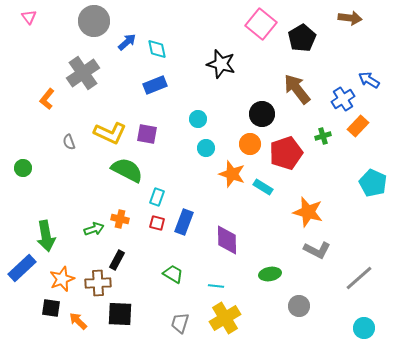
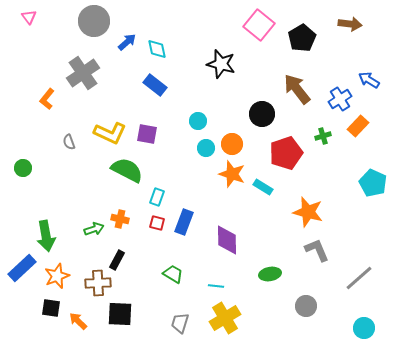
brown arrow at (350, 18): moved 6 px down
pink square at (261, 24): moved 2 px left, 1 px down
blue rectangle at (155, 85): rotated 60 degrees clockwise
blue cross at (343, 99): moved 3 px left
cyan circle at (198, 119): moved 2 px down
orange circle at (250, 144): moved 18 px left
gray L-shape at (317, 250): rotated 140 degrees counterclockwise
orange star at (62, 279): moved 5 px left, 3 px up
gray circle at (299, 306): moved 7 px right
